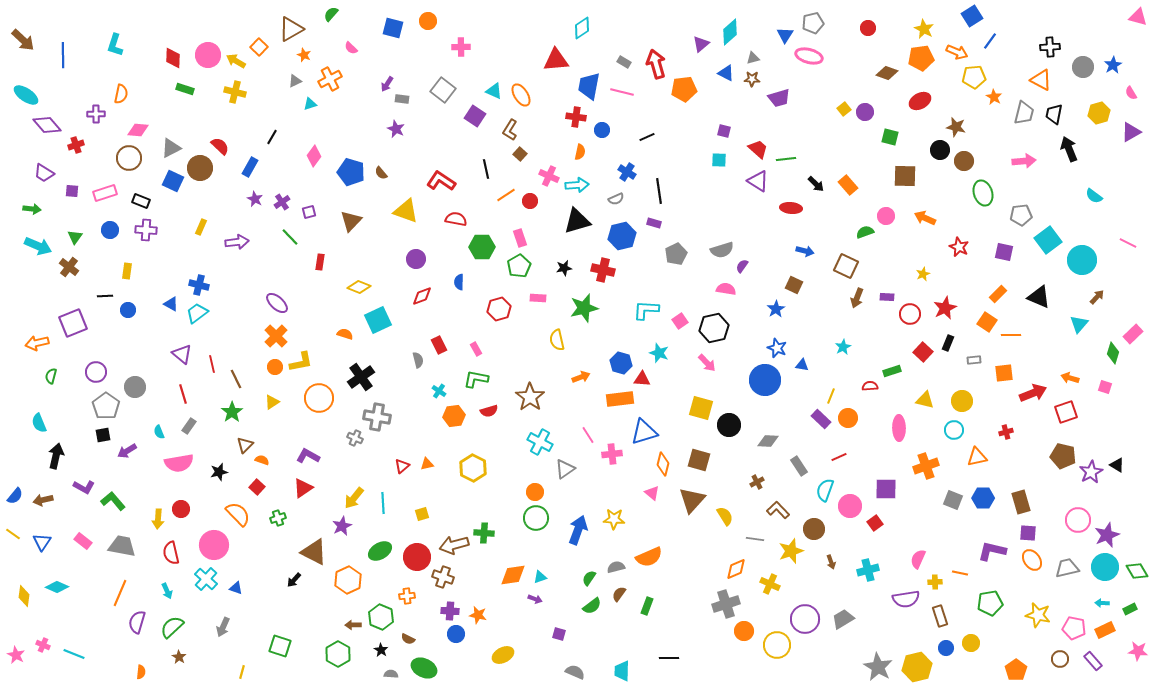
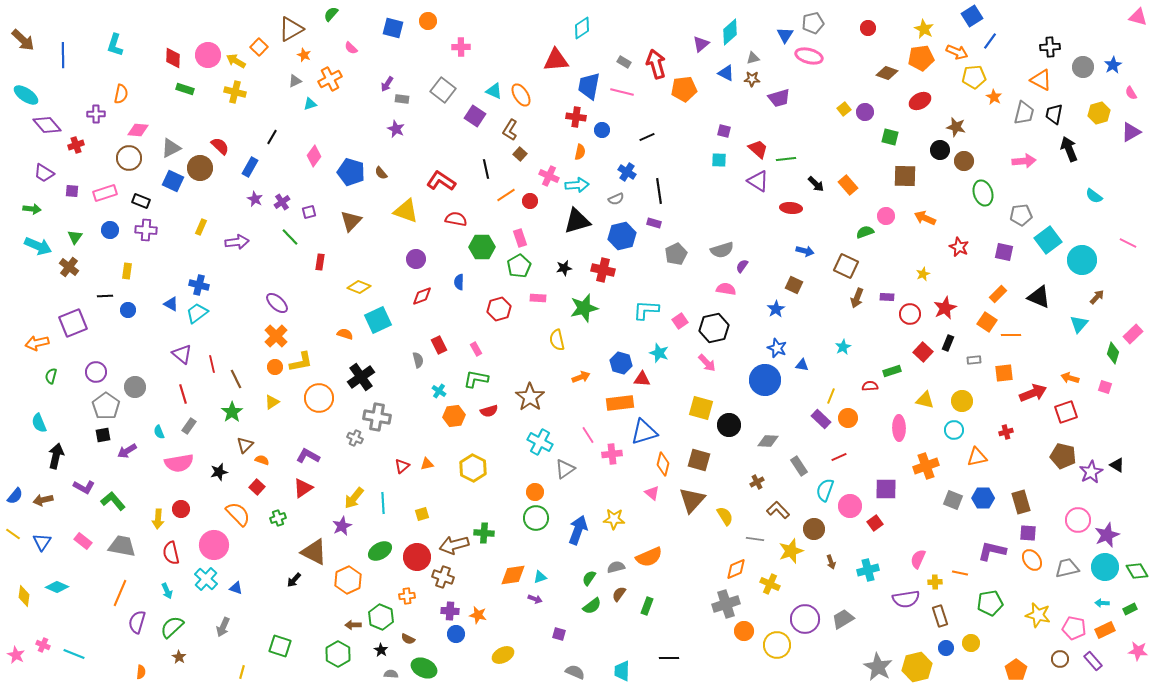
orange rectangle at (620, 399): moved 4 px down
